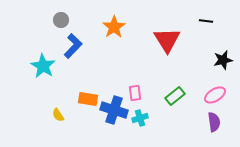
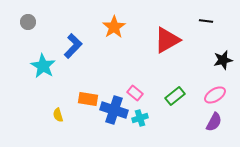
gray circle: moved 33 px left, 2 px down
red triangle: rotated 32 degrees clockwise
pink rectangle: rotated 42 degrees counterclockwise
yellow semicircle: rotated 16 degrees clockwise
purple semicircle: rotated 36 degrees clockwise
